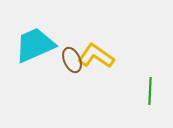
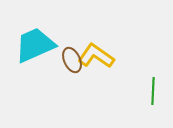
green line: moved 3 px right
